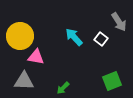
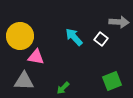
gray arrow: rotated 54 degrees counterclockwise
